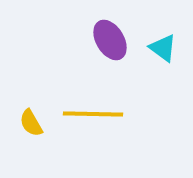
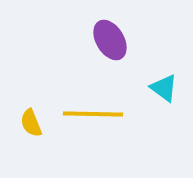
cyan triangle: moved 1 px right, 40 px down
yellow semicircle: rotated 8 degrees clockwise
